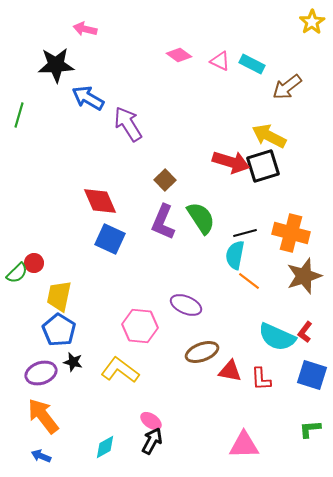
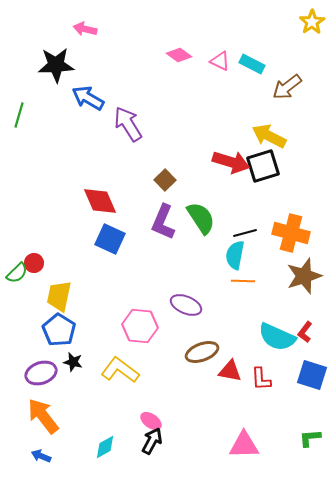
orange line at (249, 281): moved 6 px left; rotated 35 degrees counterclockwise
green L-shape at (310, 429): moved 9 px down
